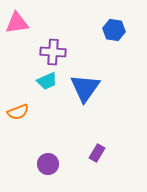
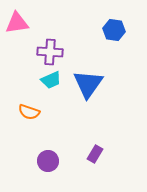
purple cross: moved 3 px left
cyan trapezoid: moved 4 px right, 1 px up
blue triangle: moved 3 px right, 4 px up
orange semicircle: moved 11 px right; rotated 40 degrees clockwise
purple rectangle: moved 2 px left, 1 px down
purple circle: moved 3 px up
